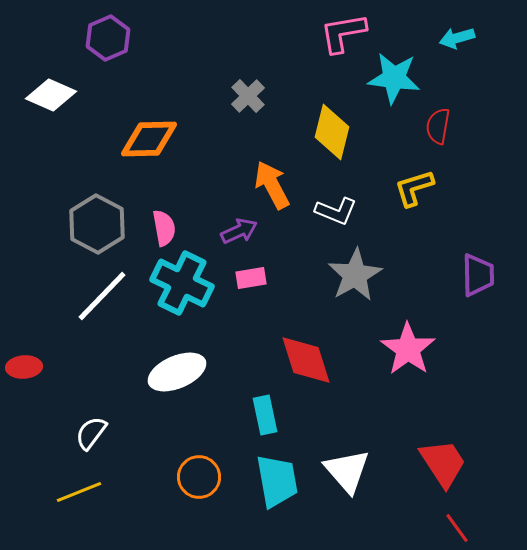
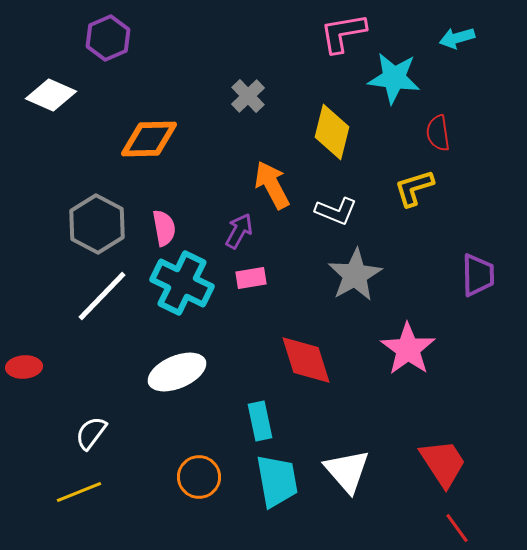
red semicircle: moved 7 px down; rotated 18 degrees counterclockwise
purple arrow: rotated 36 degrees counterclockwise
cyan rectangle: moved 5 px left, 6 px down
